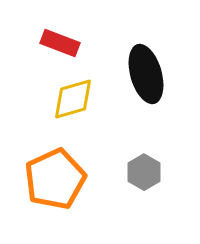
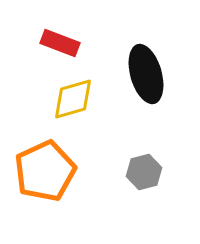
gray hexagon: rotated 16 degrees clockwise
orange pentagon: moved 10 px left, 8 px up
